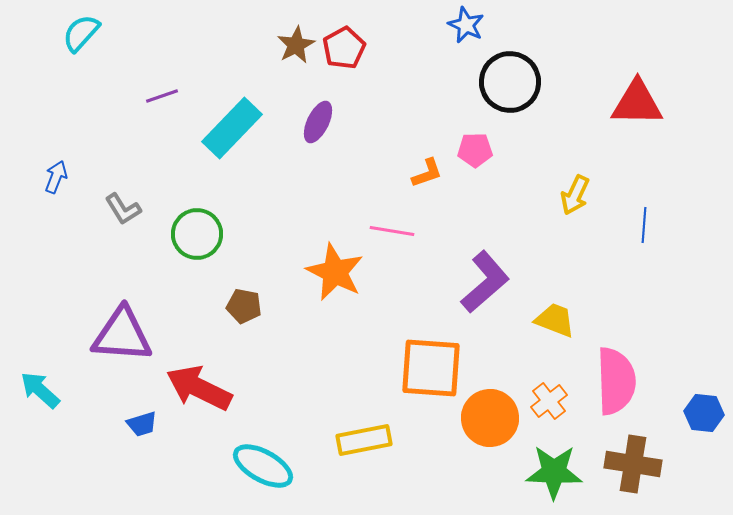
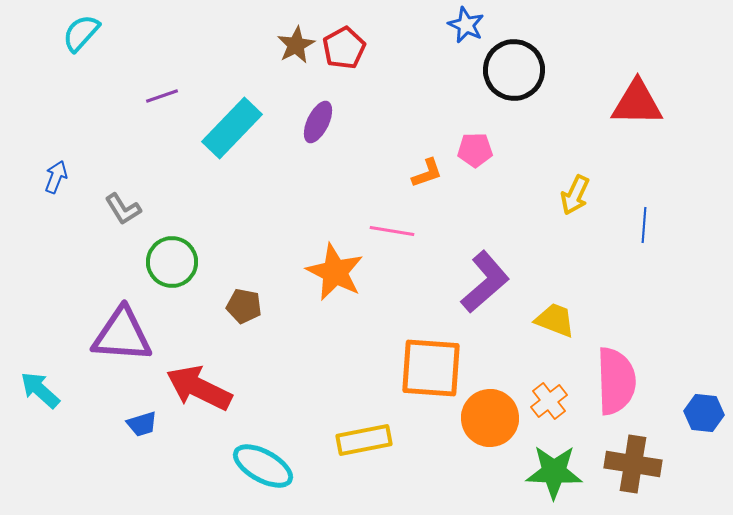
black circle: moved 4 px right, 12 px up
green circle: moved 25 px left, 28 px down
